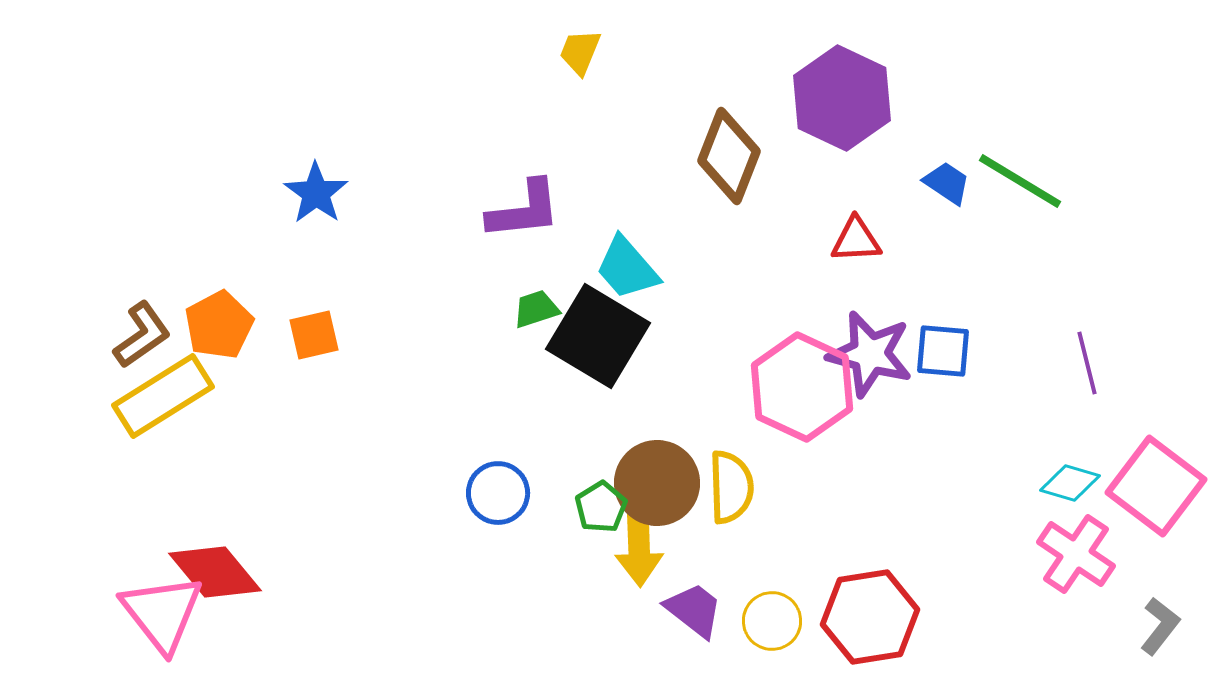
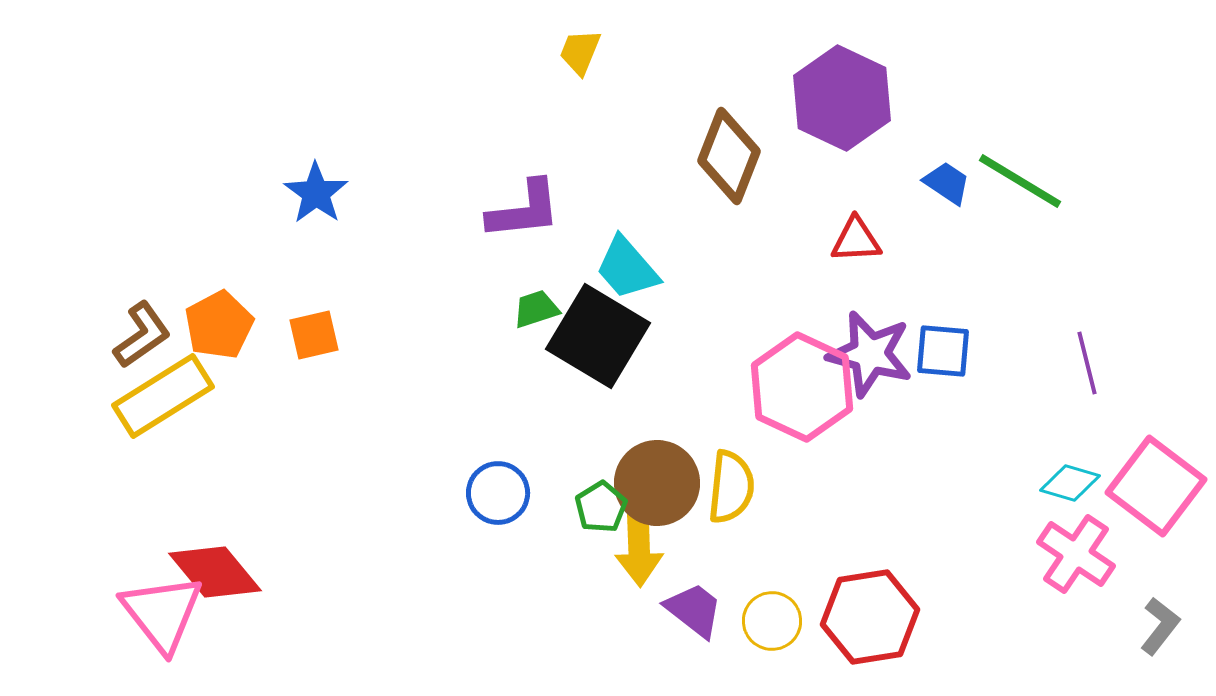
yellow semicircle: rotated 8 degrees clockwise
